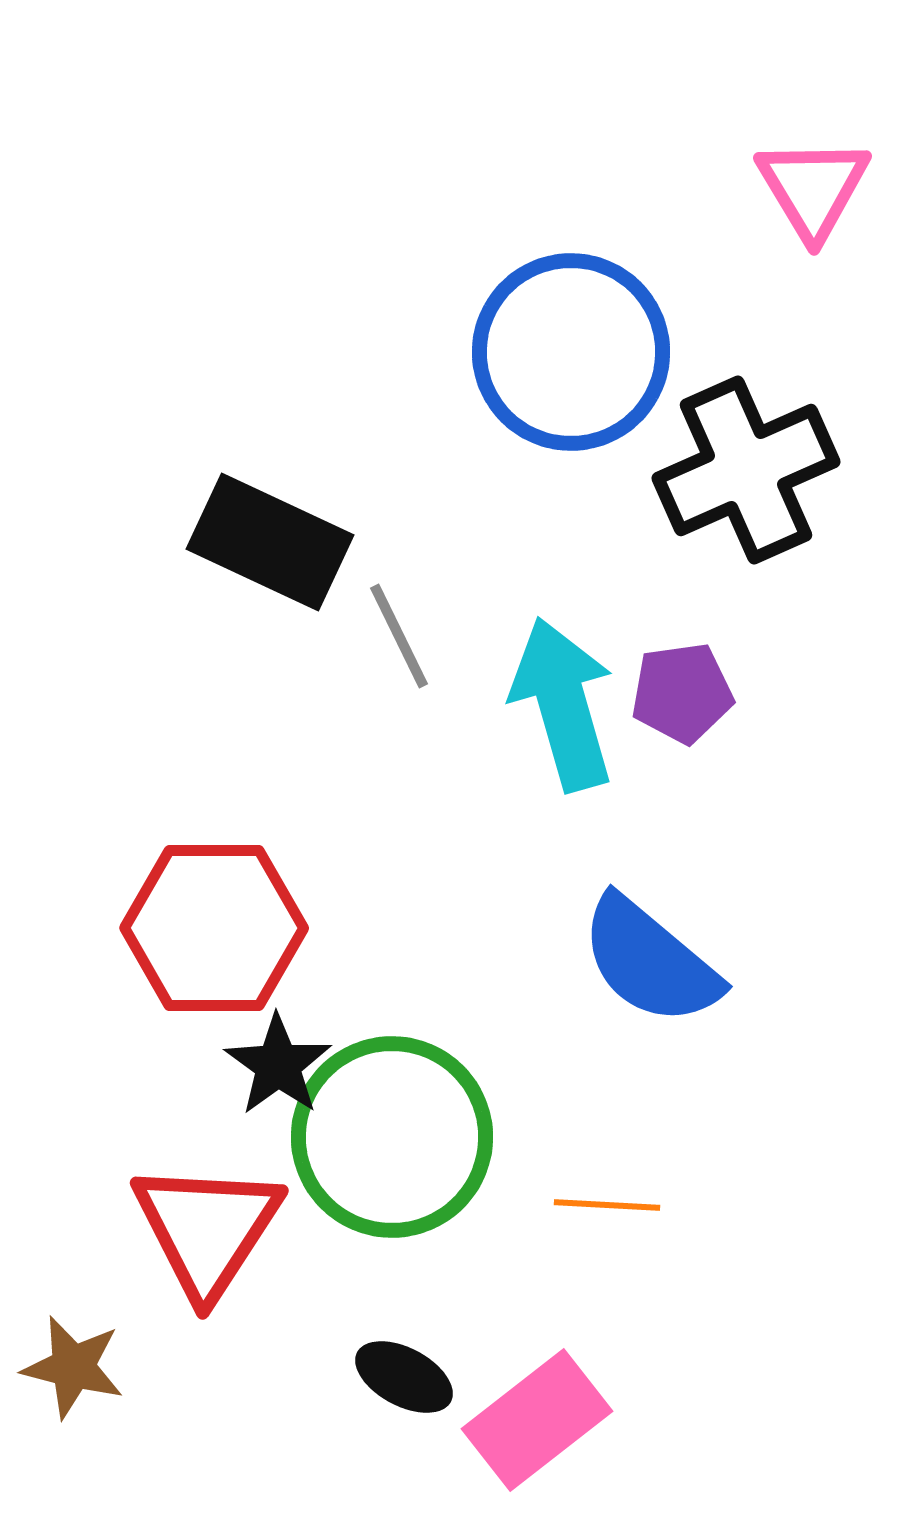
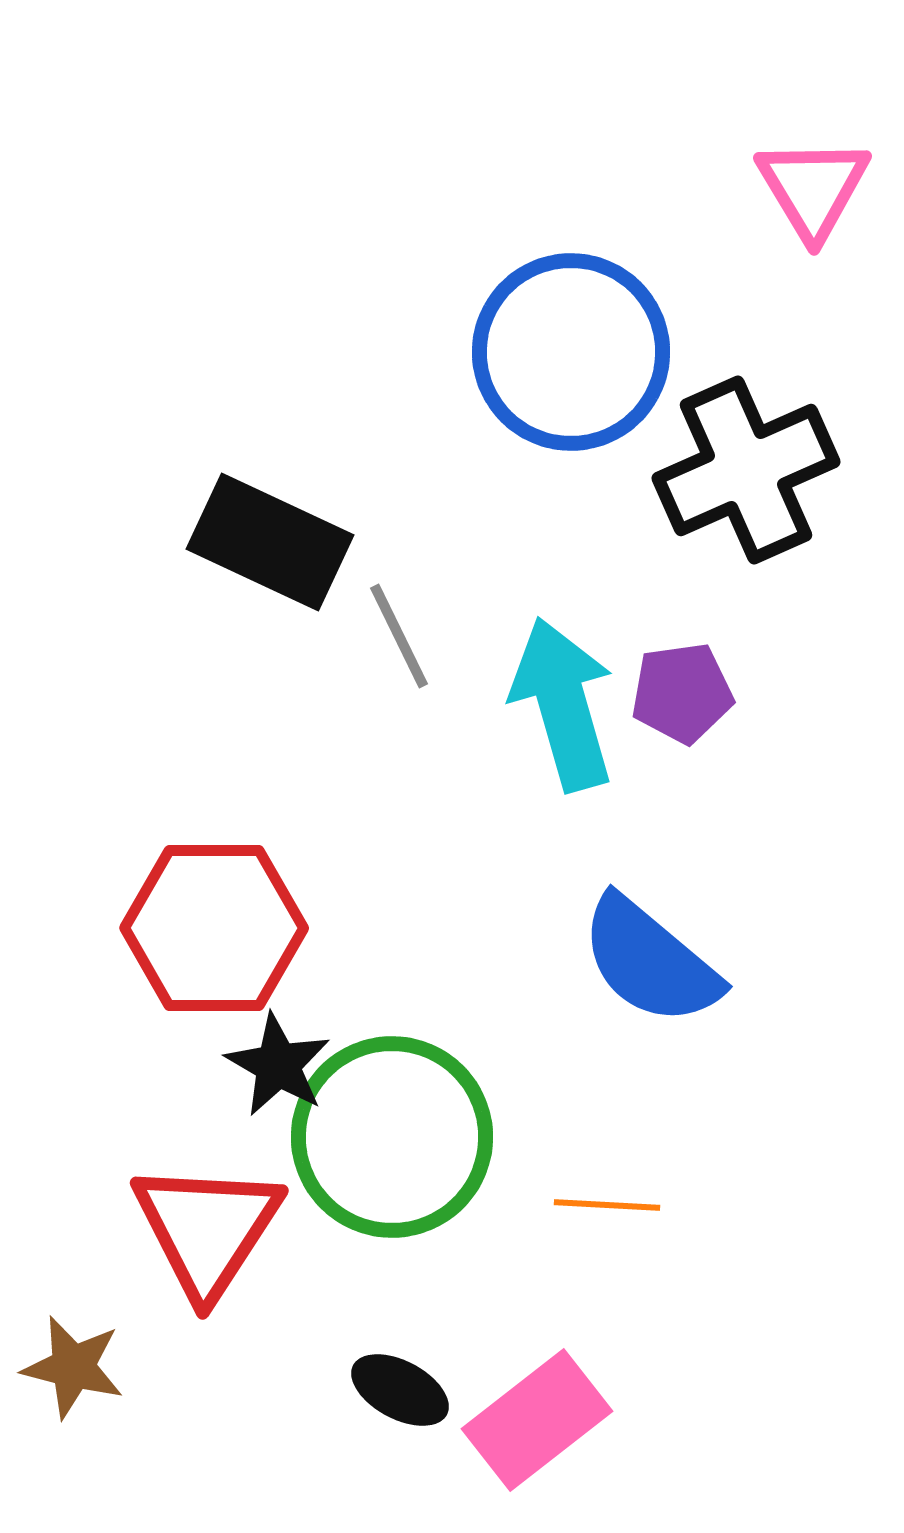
black star: rotated 6 degrees counterclockwise
black ellipse: moved 4 px left, 13 px down
